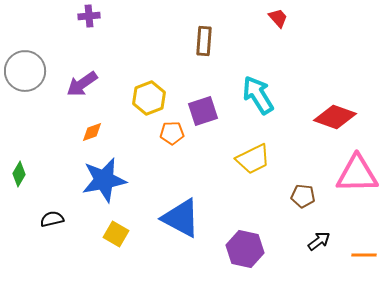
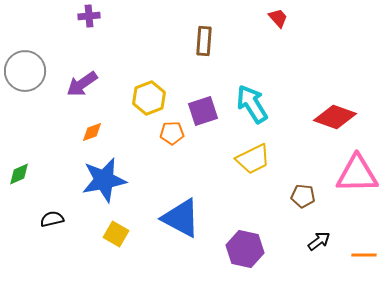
cyan arrow: moved 6 px left, 9 px down
green diamond: rotated 35 degrees clockwise
